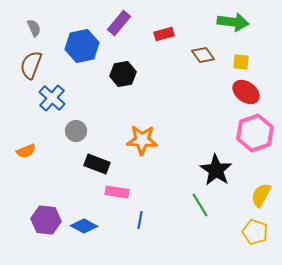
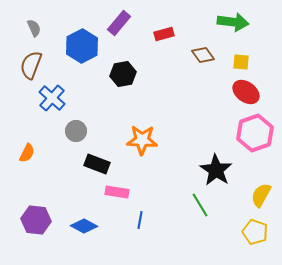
blue hexagon: rotated 16 degrees counterclockwise
orange semicircle: moved 1 px right, 2 px down; rotated 42 degrees counterclockwise
purple hexagon: moved 10 px left
